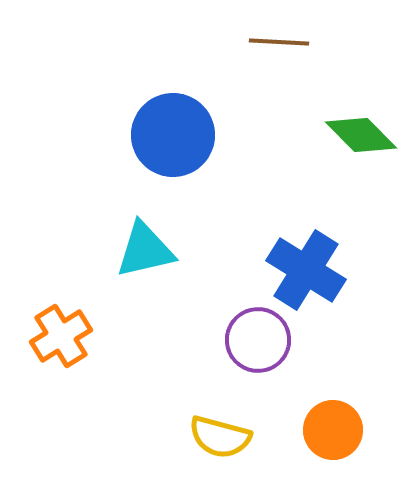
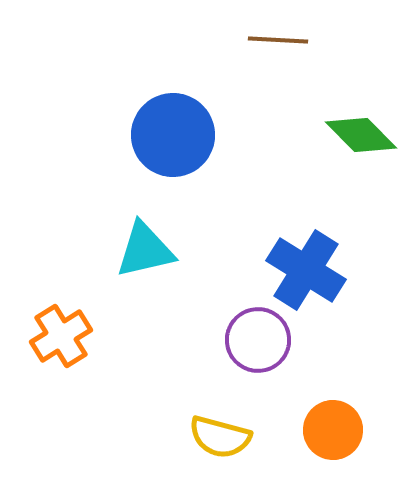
brown line: moved 1 px left, 2 px up
